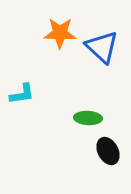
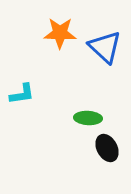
blue triangle: moved 3 px right
black ellipse: moved 1 px left, 3 px up
